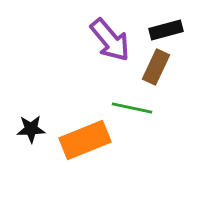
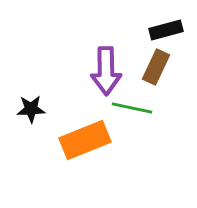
purple arrow: moved 4 px left, 31 px down; rotated 39 degrees clockwise
black star: moved 20 px up
